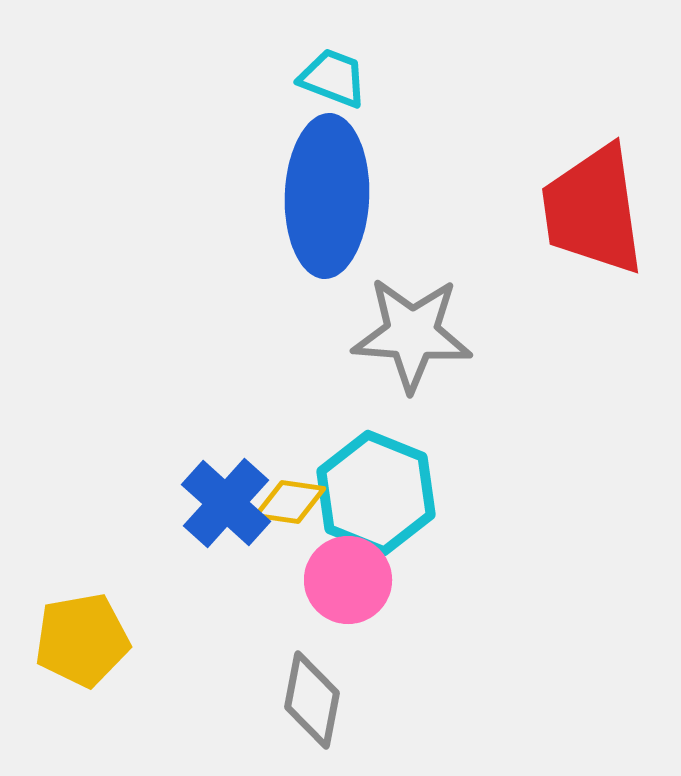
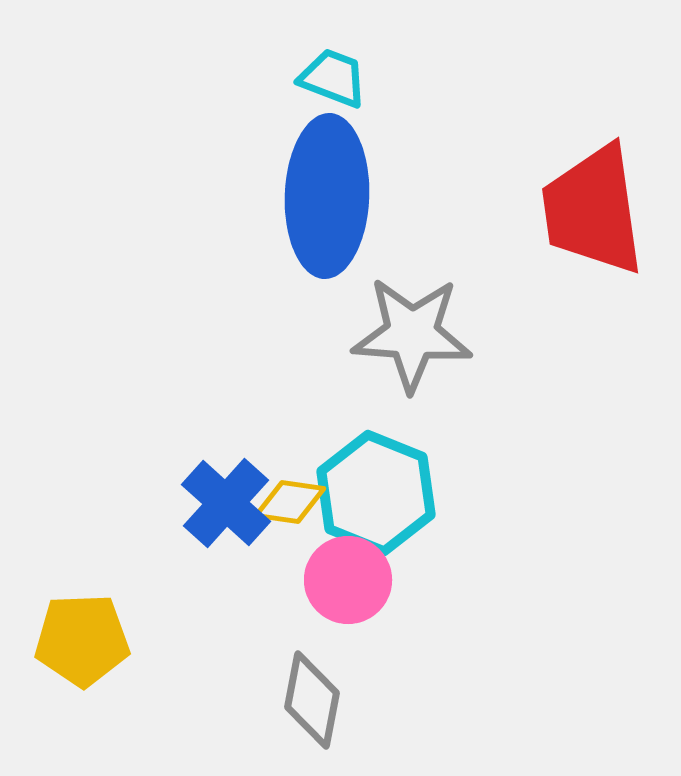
yellow pentagon: rotated 8 degrees clockwise
